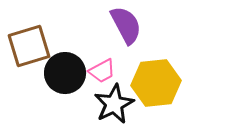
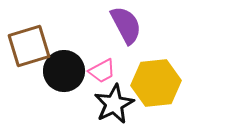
black circle: moved 1 px left, 2 px up
